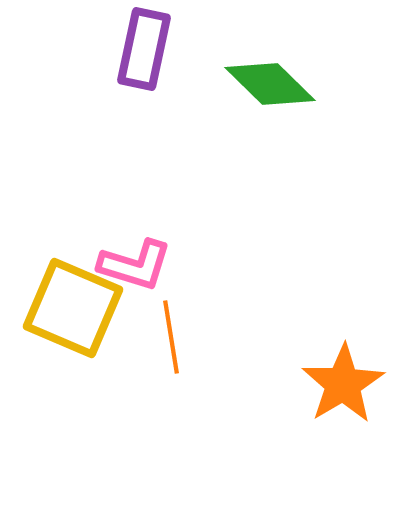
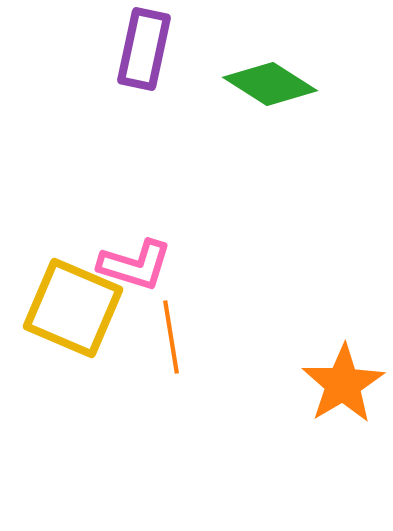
green diamond: rotated 12 degrees counterclockwise
